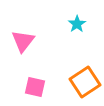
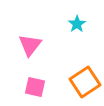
pink triangle: moved 7 px right, 4 px down
